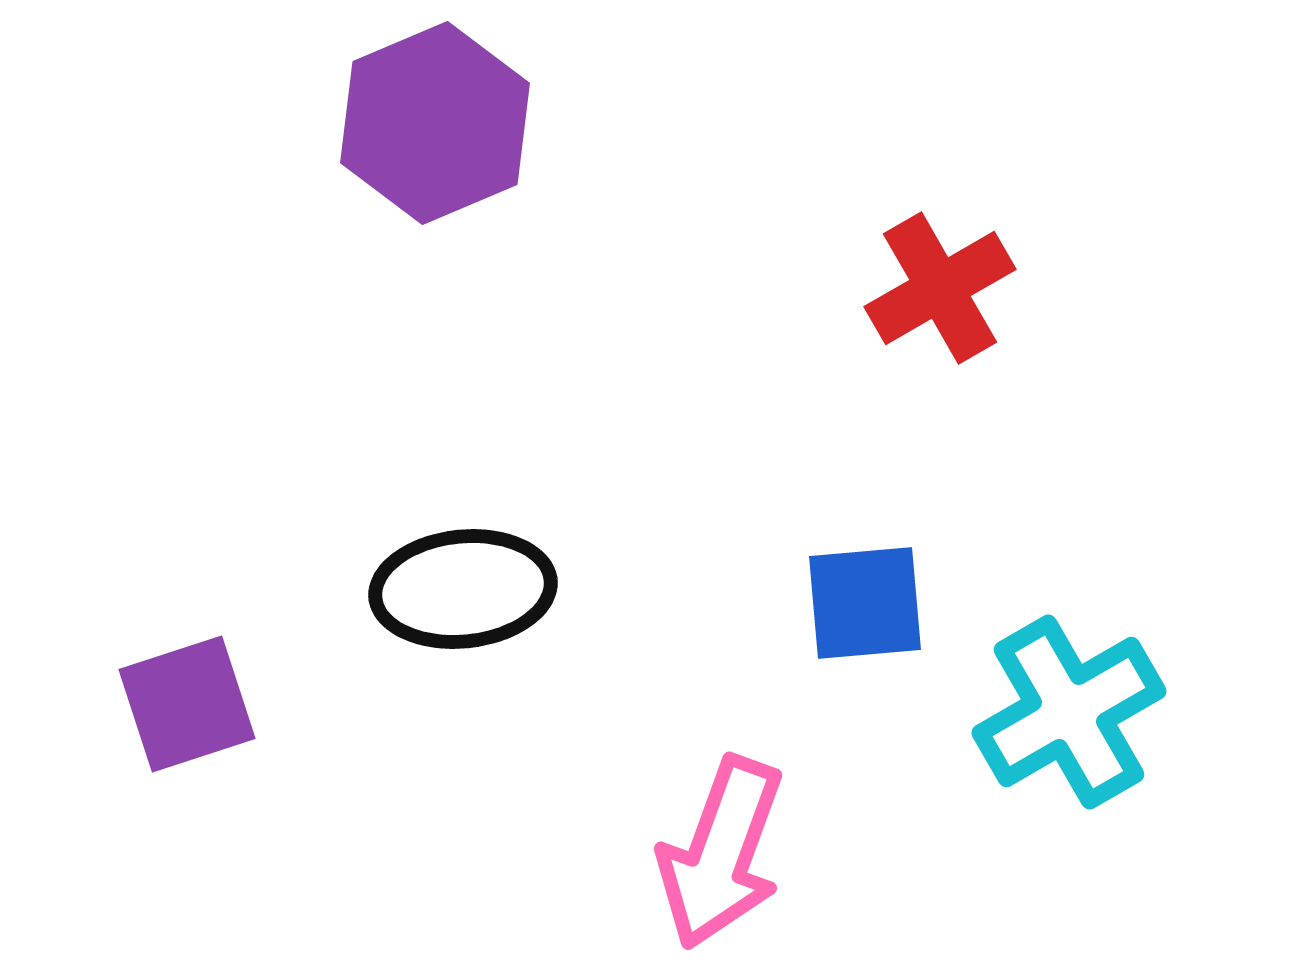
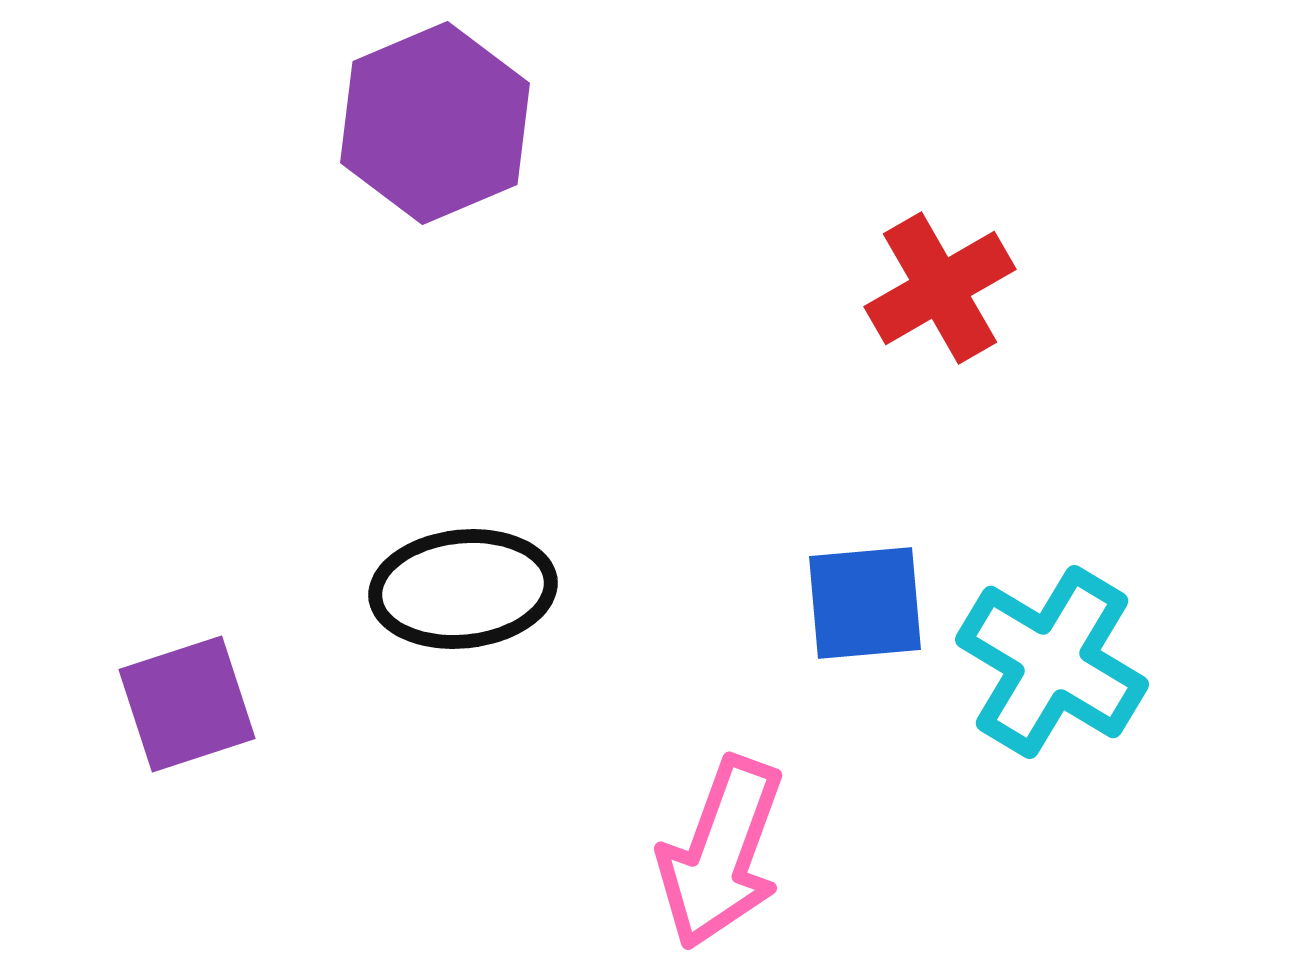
cyan cross: moved 17 px left, 50 px up; rotated 29 degrees counterclockwise
